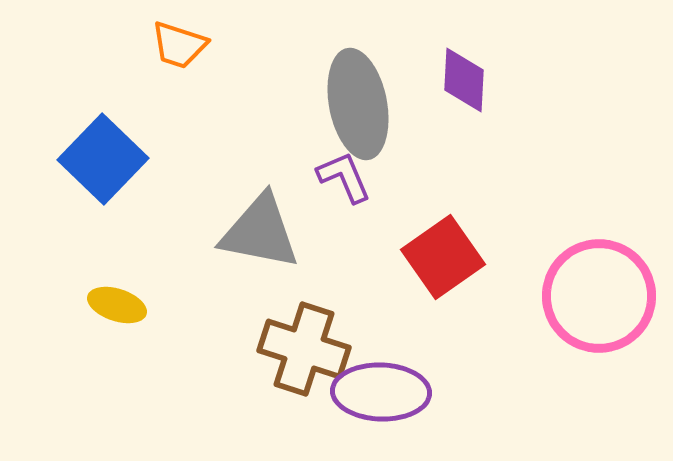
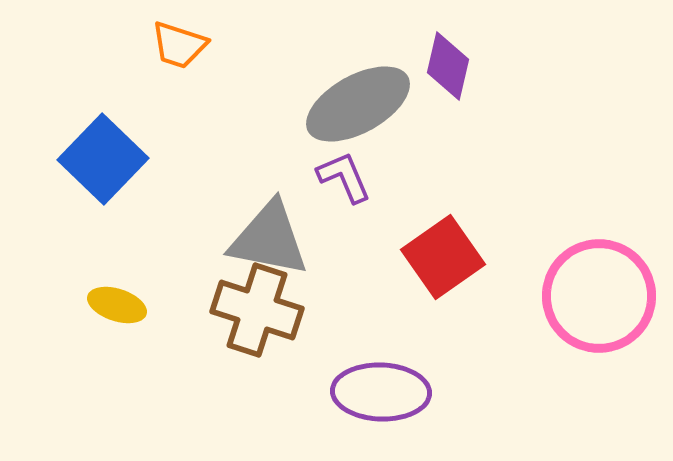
purple diamond: moved 16 px left, 14 px up; rotated 10 degrees clockwise
gray ellipse: rotated 72 degrees clockwise
gray triangle: moved 9 px right, 7 px down
brown cross: moved 47 px left, 39 px up
